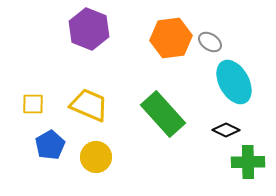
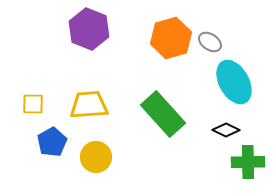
orange hexagon: rotated 9 degrees counterclockwise
yellow trapezoid: rotated 27 degrees counterclockwise
blue pentagon: moved 2 px right, 3 px up
